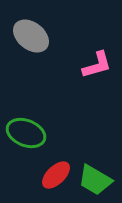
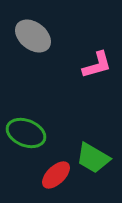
gray ellipse: moved 2 px right
green trapezoid: moved 2 px left, 22 px up
